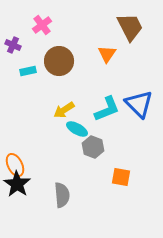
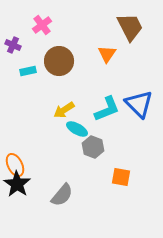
gray semicircle: rotated 45 degrees clockwise
